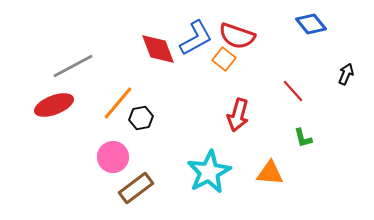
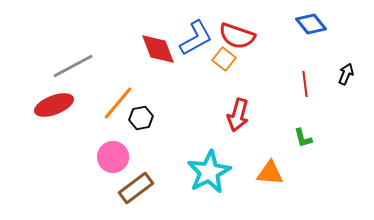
red line: moved 12 px right, 7 px up; rotated 35 degrees clockwise
